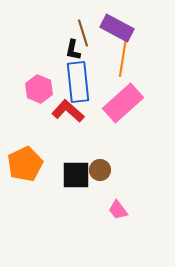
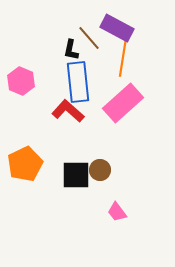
brown line: moved 6 px right, 5 px down; rotated 24 degrees counterclockwise
black L-shape: moved 2 px left
pink hexagon: moved 18 px left, 8 px up
pink trapezoid: moved 1 px left, 2 px down
